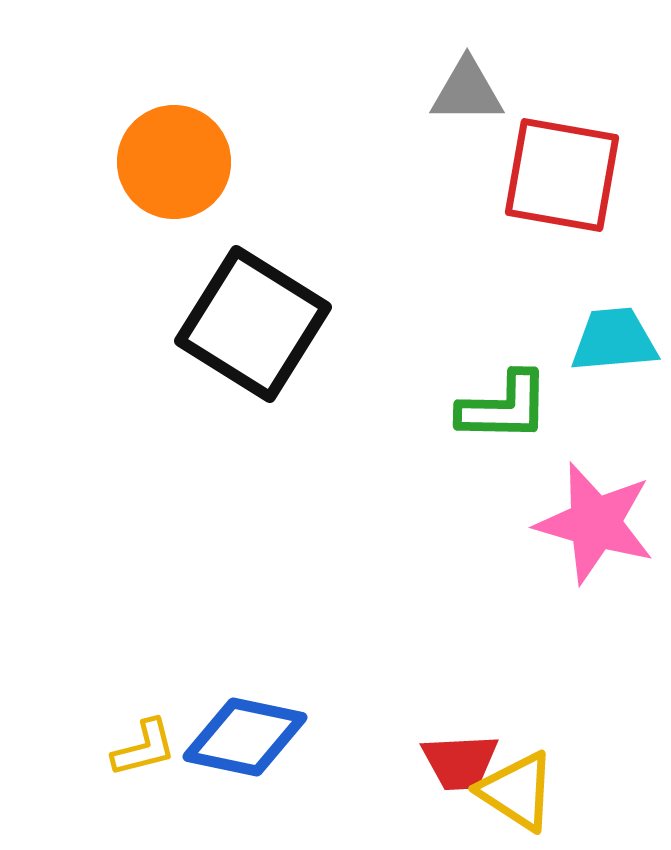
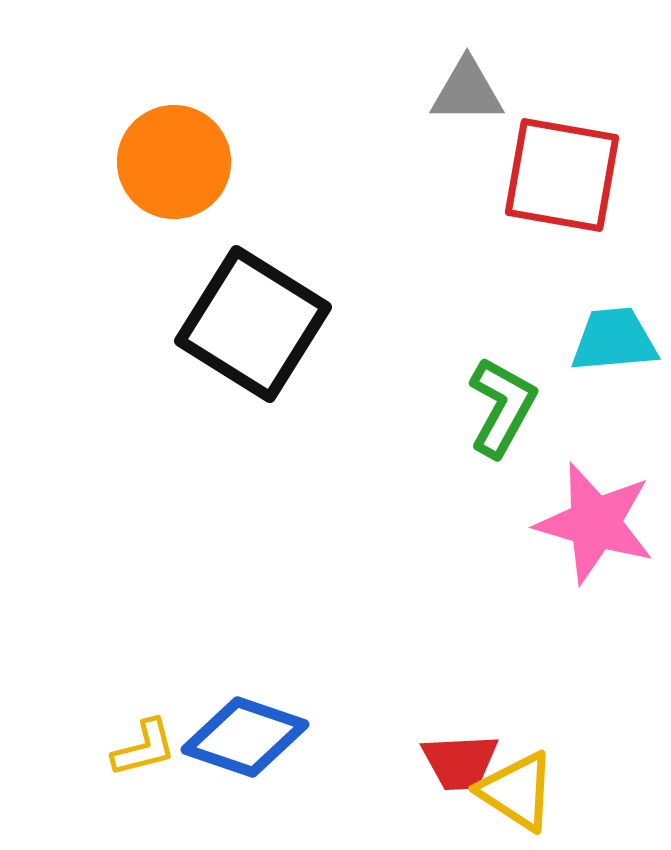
green L-shape: moved 2 px left; rotated 62 degrees counterclockwise
blue diamond: rotated 7 degrees clockwise
